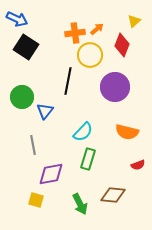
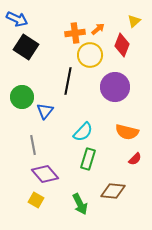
orange arrow: moved 1 px right
red semicircle: moved 3 px left, 6 px up; rotated 24 degrees counterclockwise
purple diamond: moved 6 px left; rotated 60 degrees clockwise
brown diamond: moved 4 px up
yellow square: rotated 14 degrees clockwise
